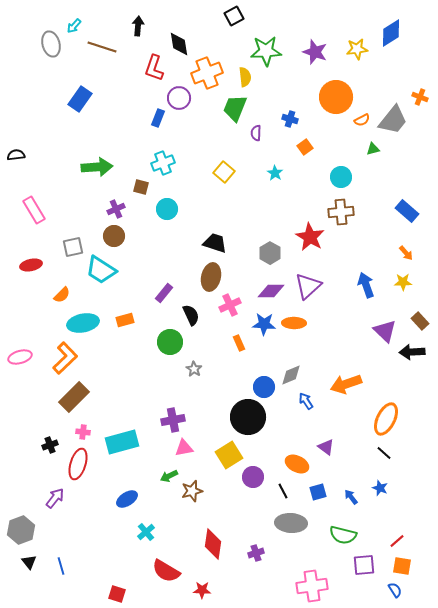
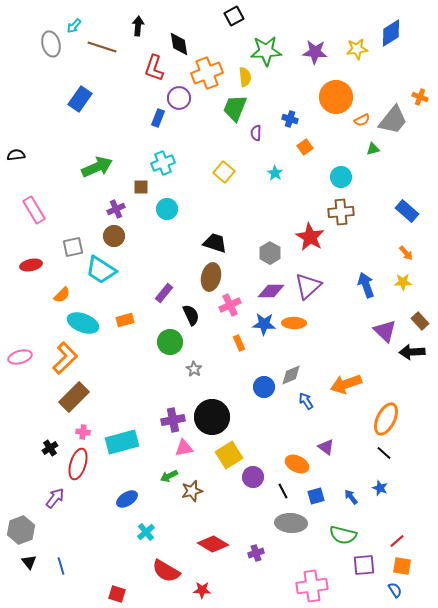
purple star at (315, 52): rotated 15 degrees counterclockwise
green arrow at (97, 167): rotated 20 degrees counterclockwise
brown square at (141, 187): rotated 14 degrees counterclockwise
cyan ellipse at (83, 323): rotated 32 degrees clockwise
black circle at (248, 417): moved 36 px left
black cross at (50, 445): moved 3 px down; rotated 14 degrees counterclockwise
blue square at (318, 492): moved 2 px left, 4 px down
red diamond at (213, 544): rotated 68 degrees counterclockwise
